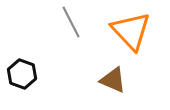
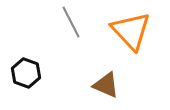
black hexagon: moved 4 px right, 1 px up
brown triangle: moved 7 px left, 5 px down
